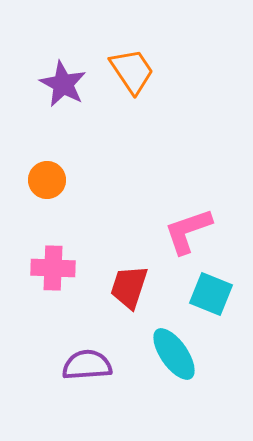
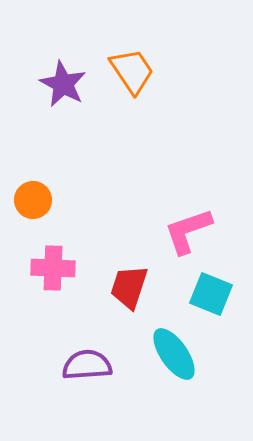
orange circle: moved 14 px left, 20 px down
